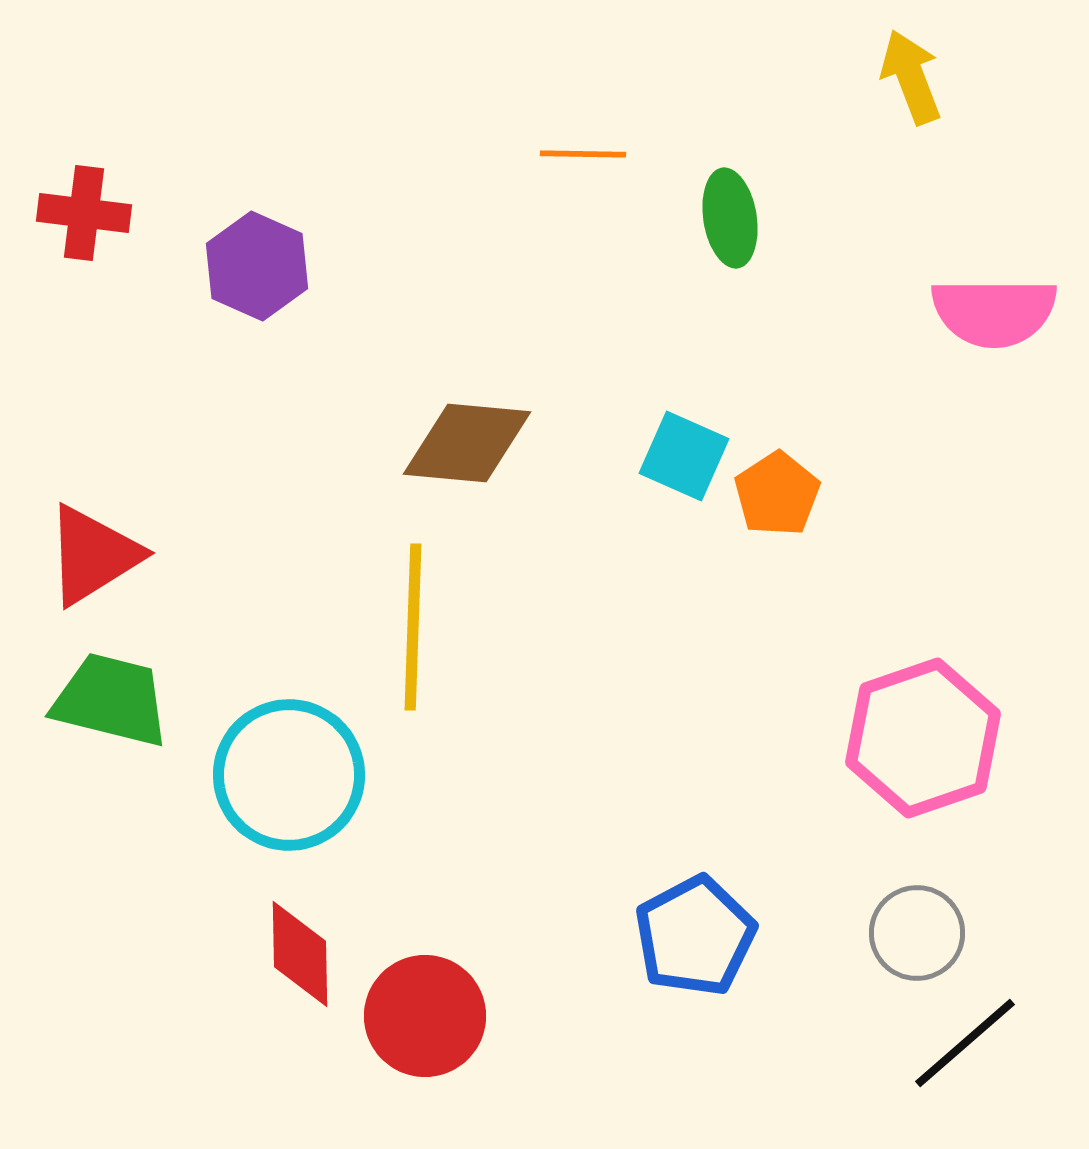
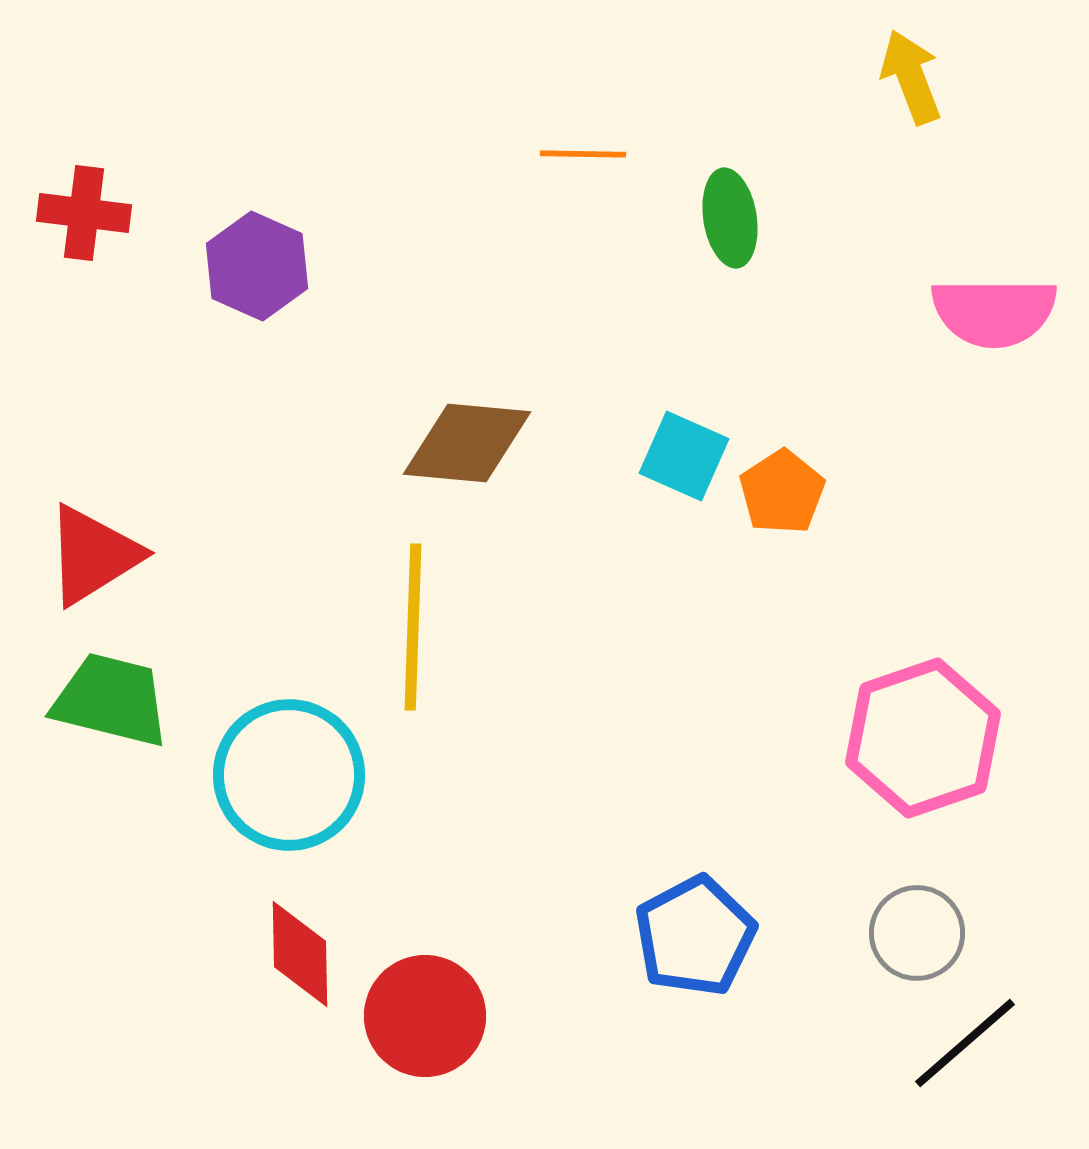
orange pentagon: moved 5 px right, 2 px up
